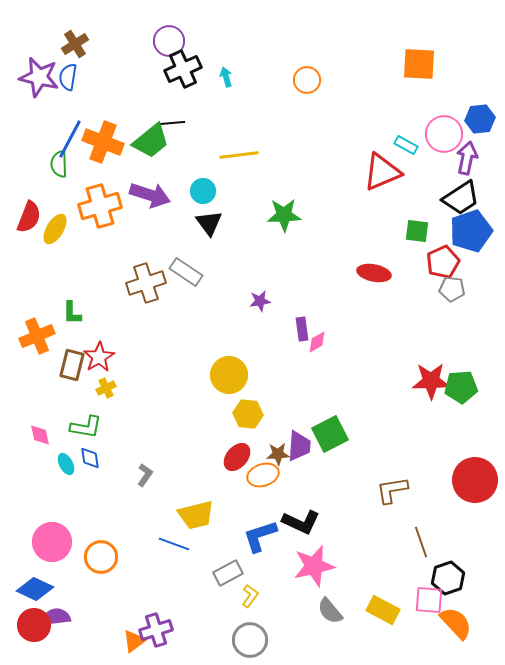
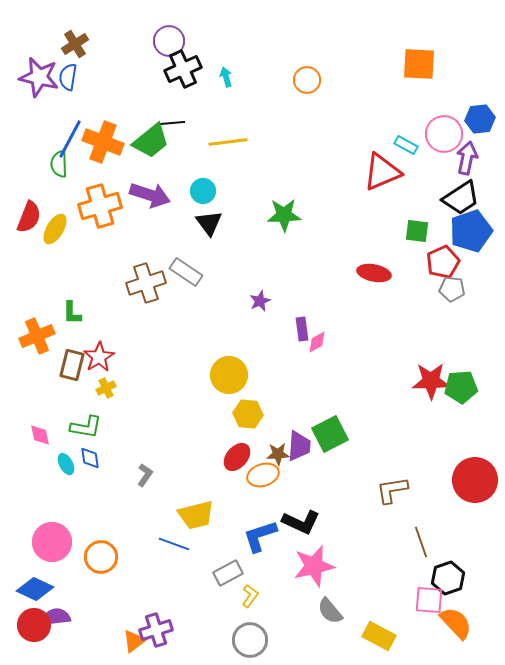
yellow line at (239, 155): moved 11 px left, 13 px up
purple star at (260, 301): rotated 15 degrees counterclockwise
yellow rectangle at (383, 610): moved 4 px left, 26 px down
